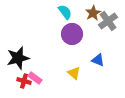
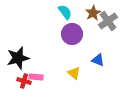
pink rectangle: moved 1 px right, 1 px up; rotated 32 degrees counterclockwise
